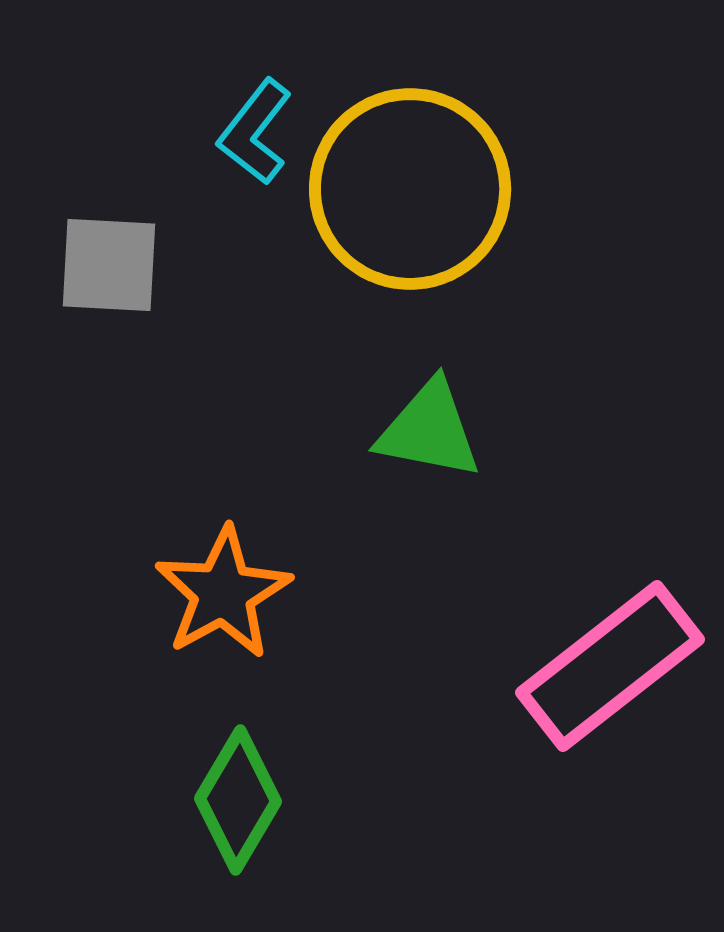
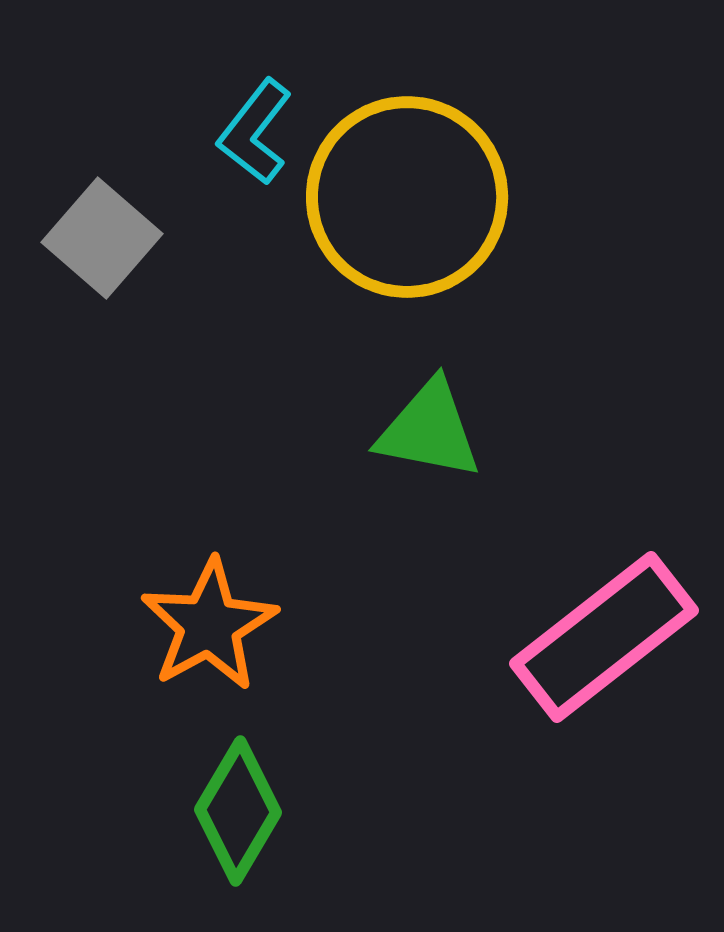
yellow circle: moved 3 px left, 8 px down
gray square: moved 7 px left, 27 px up; rotated 38 degrees clockwise
orange star: moved 14 px left, 32 px down
pink rectangle: moved 6 px left, 29 px up
green diamond: moved 11 px down
